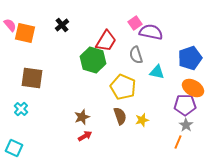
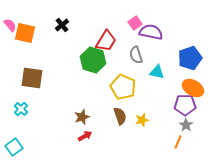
cyan square: moved 1 px up; rotated 30 degrees clockwise
